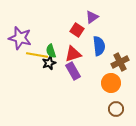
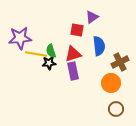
red square: rotated 24 degrees counterclockwise
purple star: rotated 20 degrees counterclockwise
yellow line: moved 1 px left, 1 px up
black star: rotated 16 degrees clockwise
purple rectangle: rotated 18 degrees clockwise
